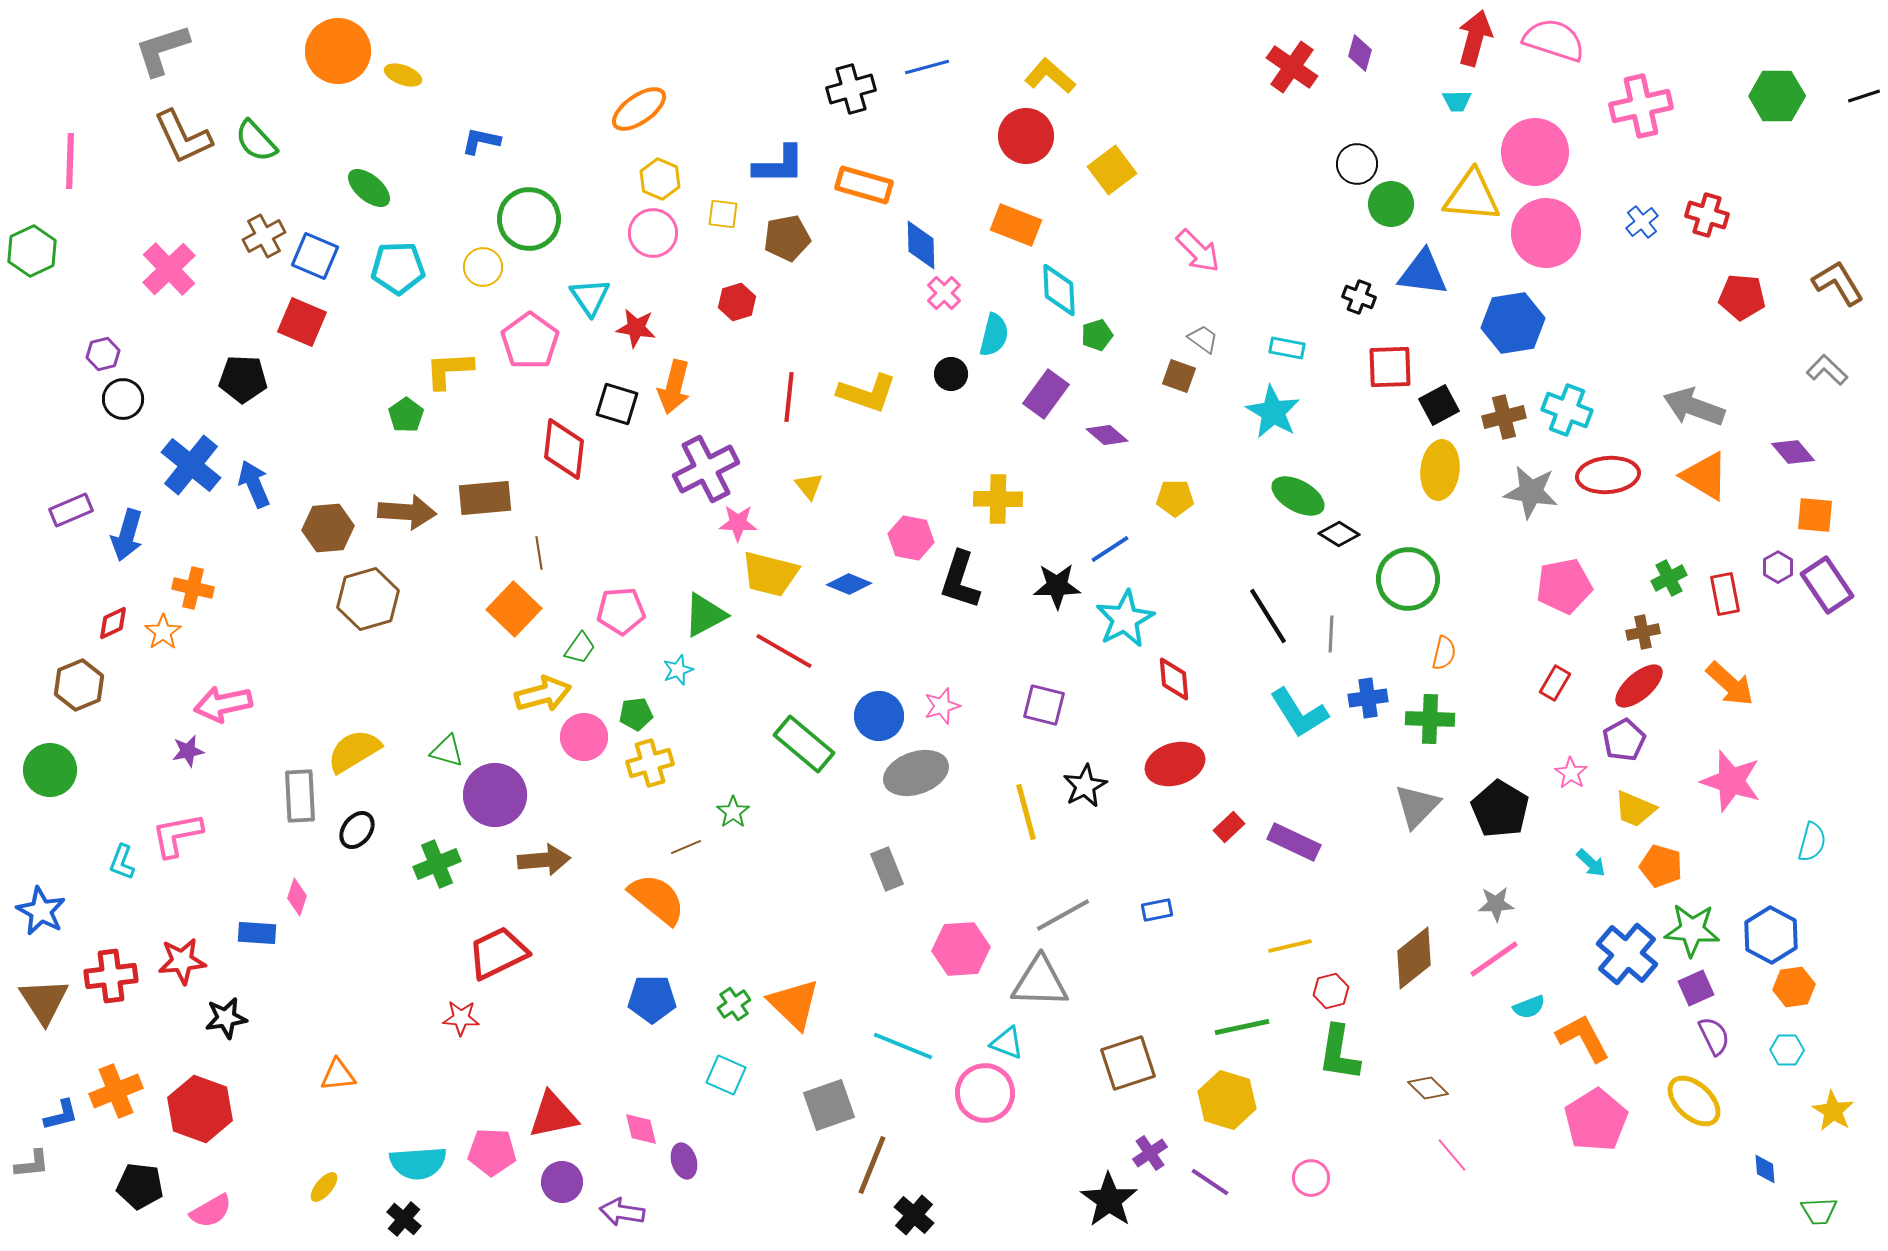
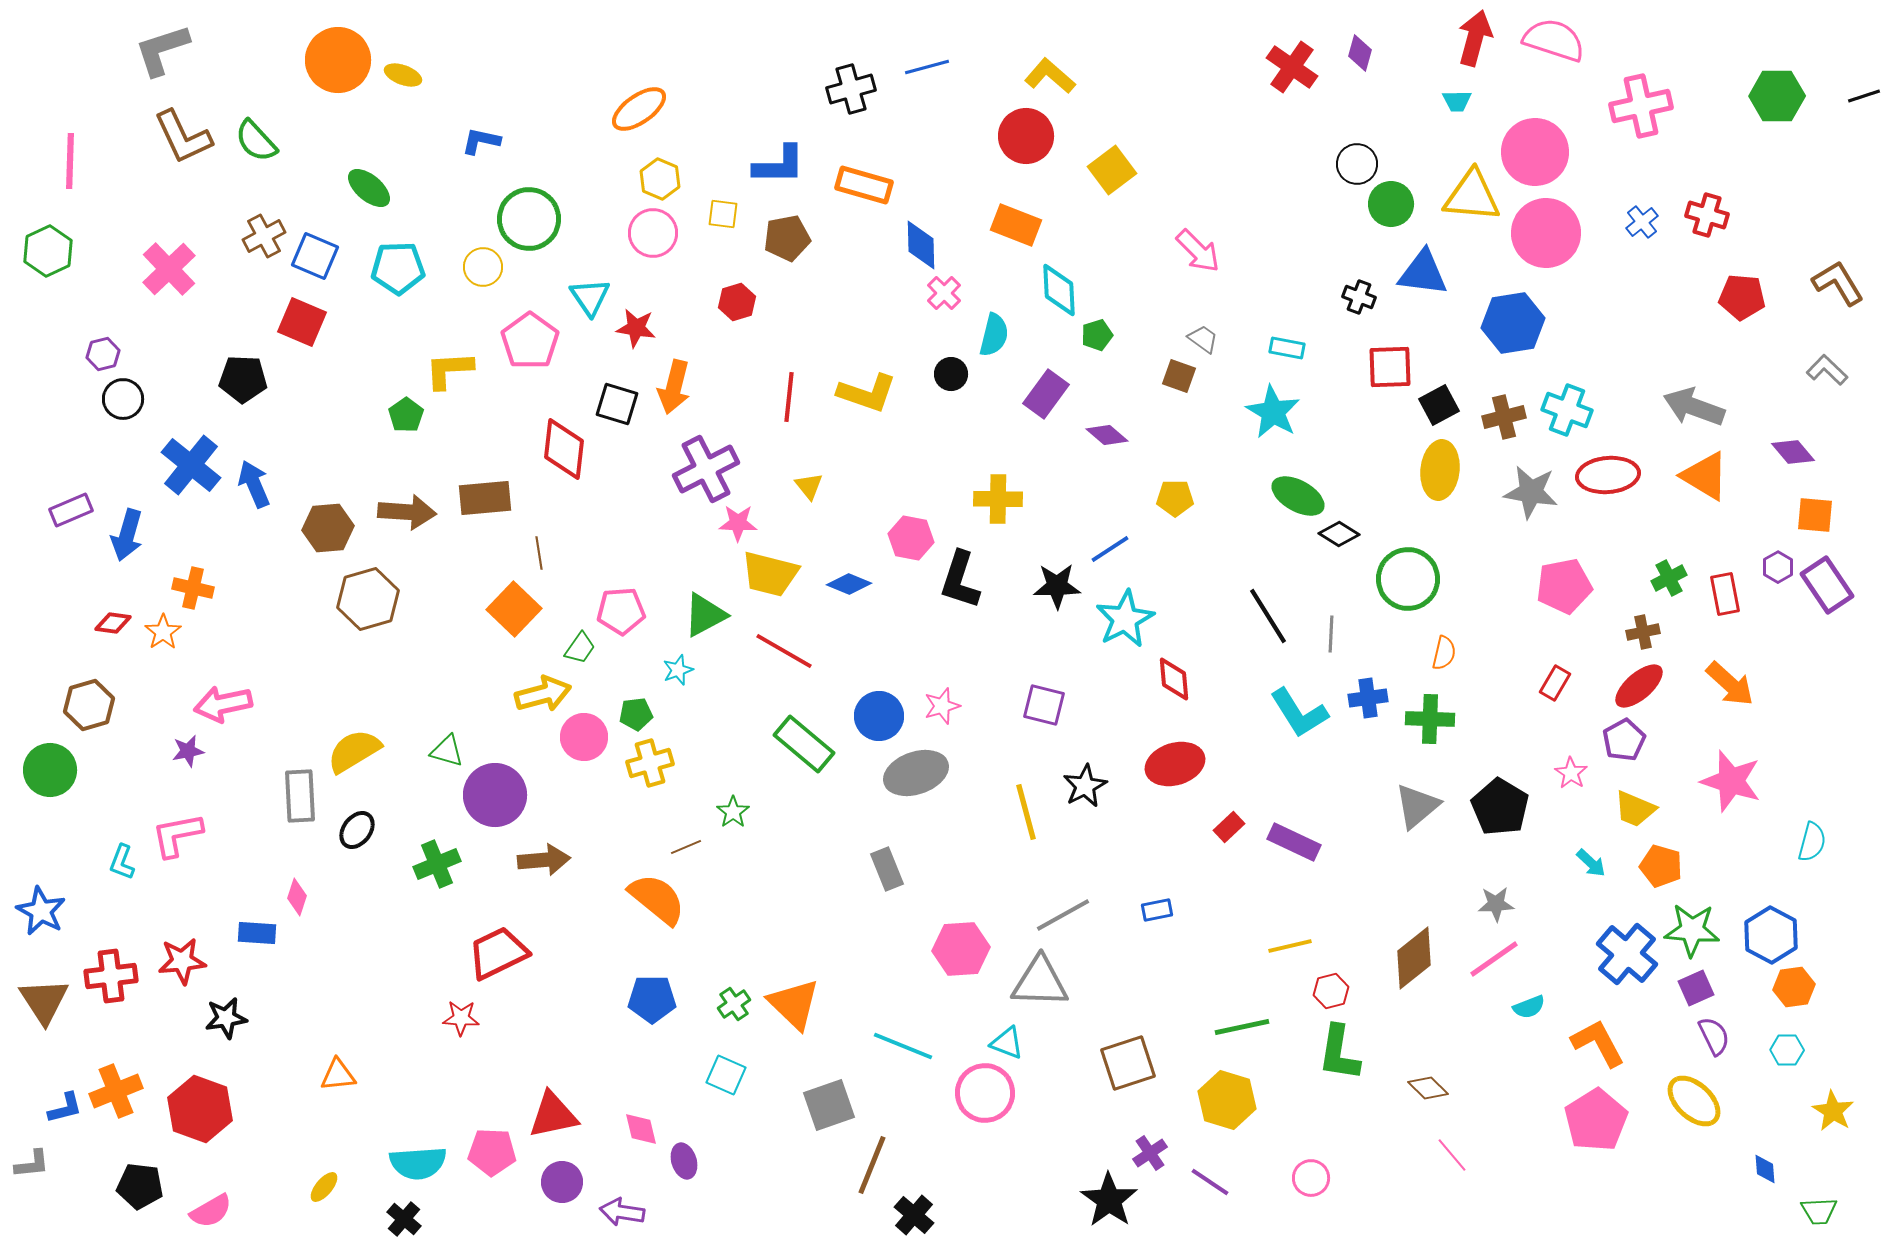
orange circle at (338, 51): moved 9 px down
green hexagon at (32, 251): moved 16 px right
red diamond at (113, 623): rotated 33 degrees clockwise
brown hexagon at (79, 685): moved 10 px right, 20 px down; rotated 6 degrees clockwise
gray triangle at (1417, 806): rotated 6 degrees clockwise
black pentagon at (1500, 809): moved 2 px up
orange L-shape at (1583, 1038): moved 15 px right, 5 px down
blue L-shape at (61, 1115): moved 4 px right, 7 px up
